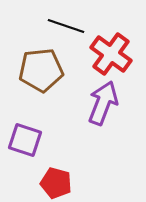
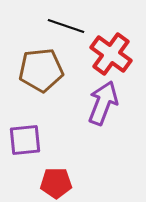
purple square: rotated 24 degrees counterclockwise
red pentagon: rotated 16 degrees counterclockwise
